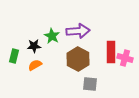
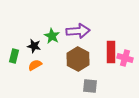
black star: rotated 16 degrees clockwise
gray square: moved 2 px down
